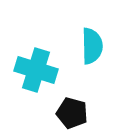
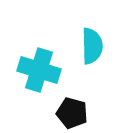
cyan cross: moved 3 px right
